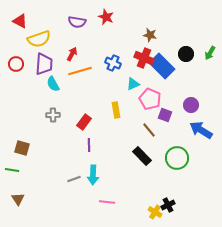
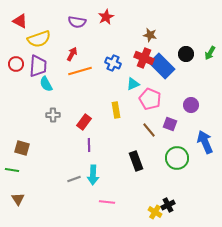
red star: rotated 21 degrees clockwise
purple trapezoid: moved 6 px left, 2 px down
cyan semicircle: moved 7 px left
purple square: moved 5 px right, 9 px down
blue arrow: moved 4 px right, 12 px down; rotated 35 degrees clockwise
black rectangle: moved 6 px left, 5 px down; rotated 24 degrees clockwise
